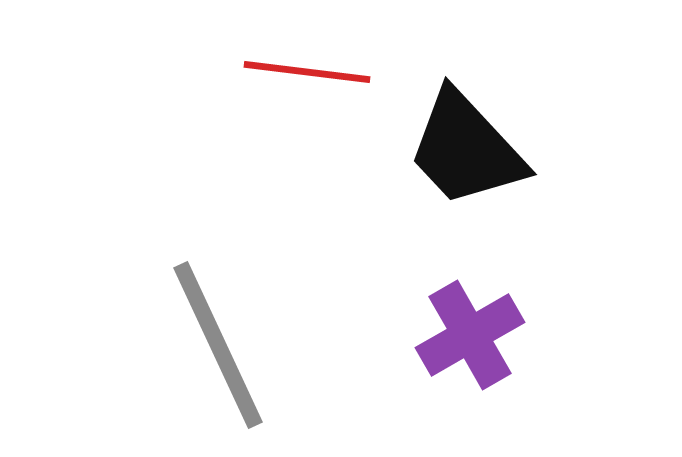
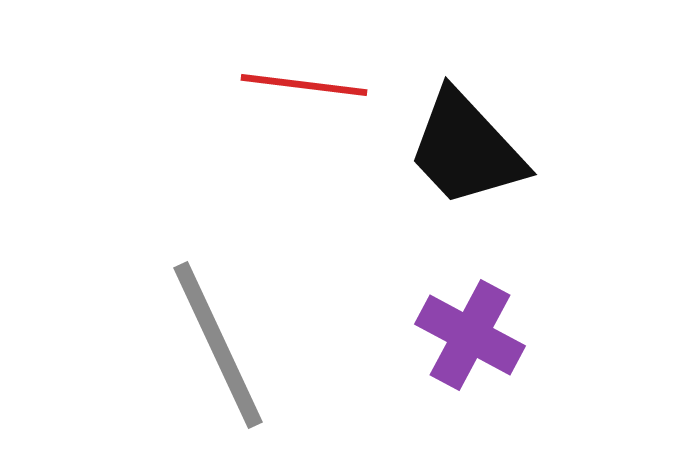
red line: moved 3 px left, 13 px down
purple cross: rotated 32 degrees counterclockwise
